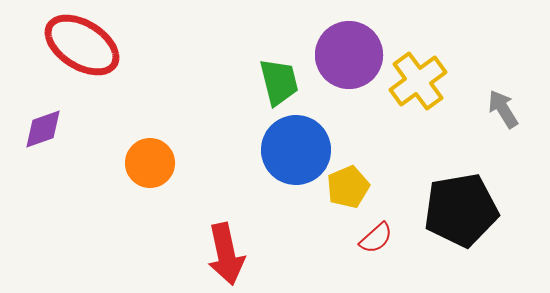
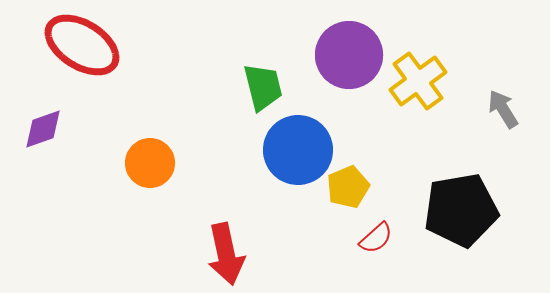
green trapezoid: moved 16 px left, 5 px down
blue circle: moved 2 px right
